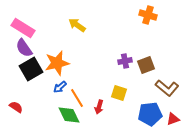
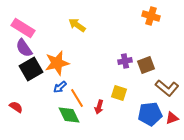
orange cross: moved 3 px right, 1 px down
red triangle: moved 1 px left, 1 px up
